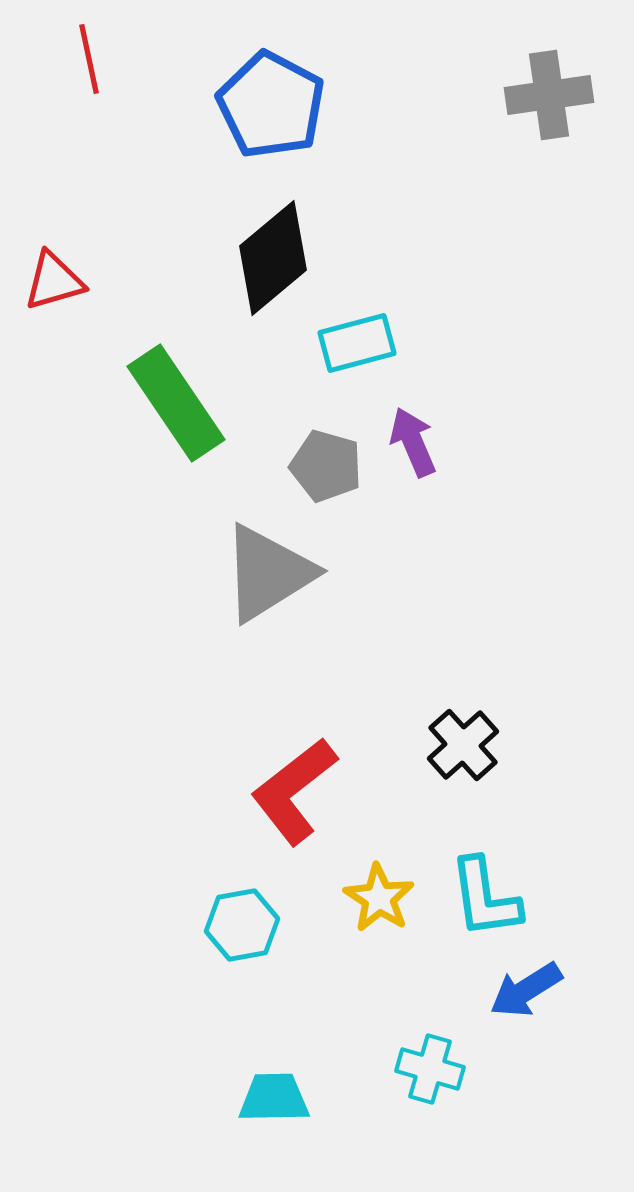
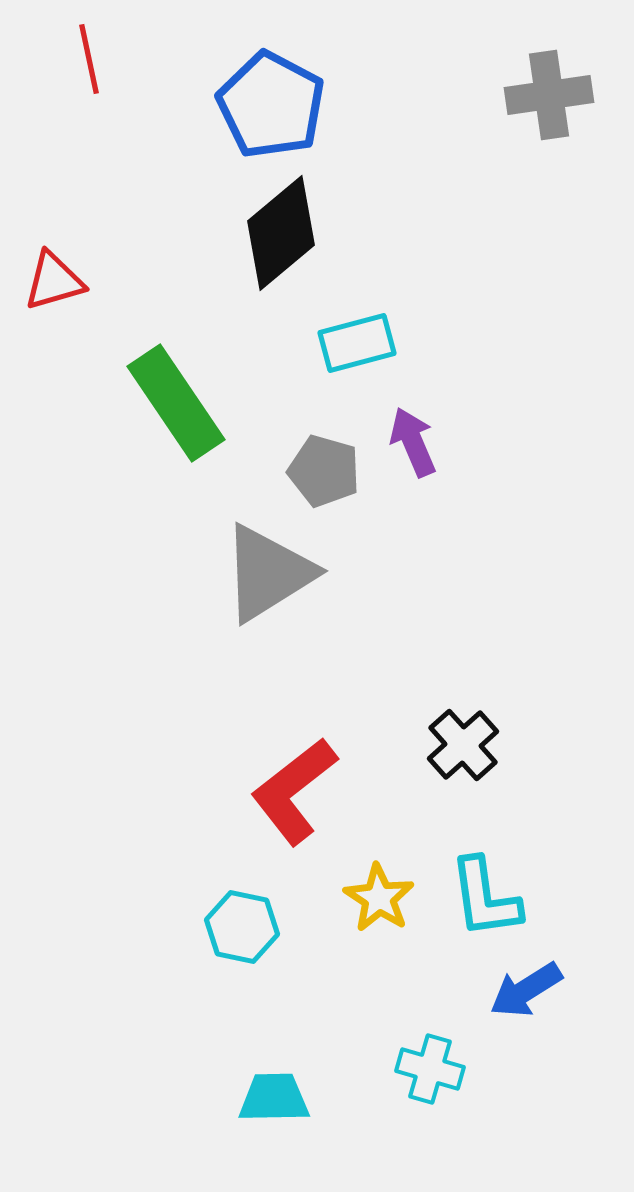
black diamond: moved 8 px right, 25 px up
gray pentagon: moved 2 px left, 5 px down
cyan hexagon: moved 2 px down; rotated 22 degrees clockwise
